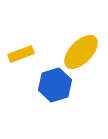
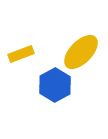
blue hexagon: rotated 12 degrees counterclockwise
